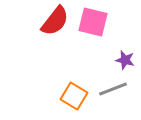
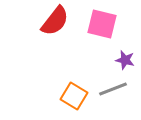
pink square: moved 9 px right, 2 px down
